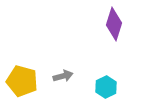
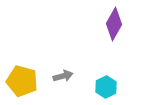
purple diamond: rotated 12 degrees clockwise
